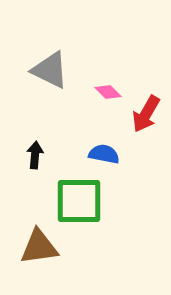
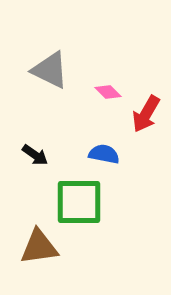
black arrow: rotated 120 degrees clockwise
green square: moved 1 px down
